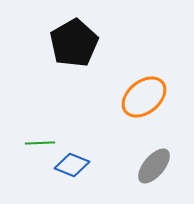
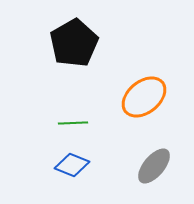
green line: moved 33 px right, 20 px up
